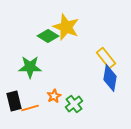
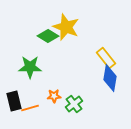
orange star: rotated 24 degrees clockwise
